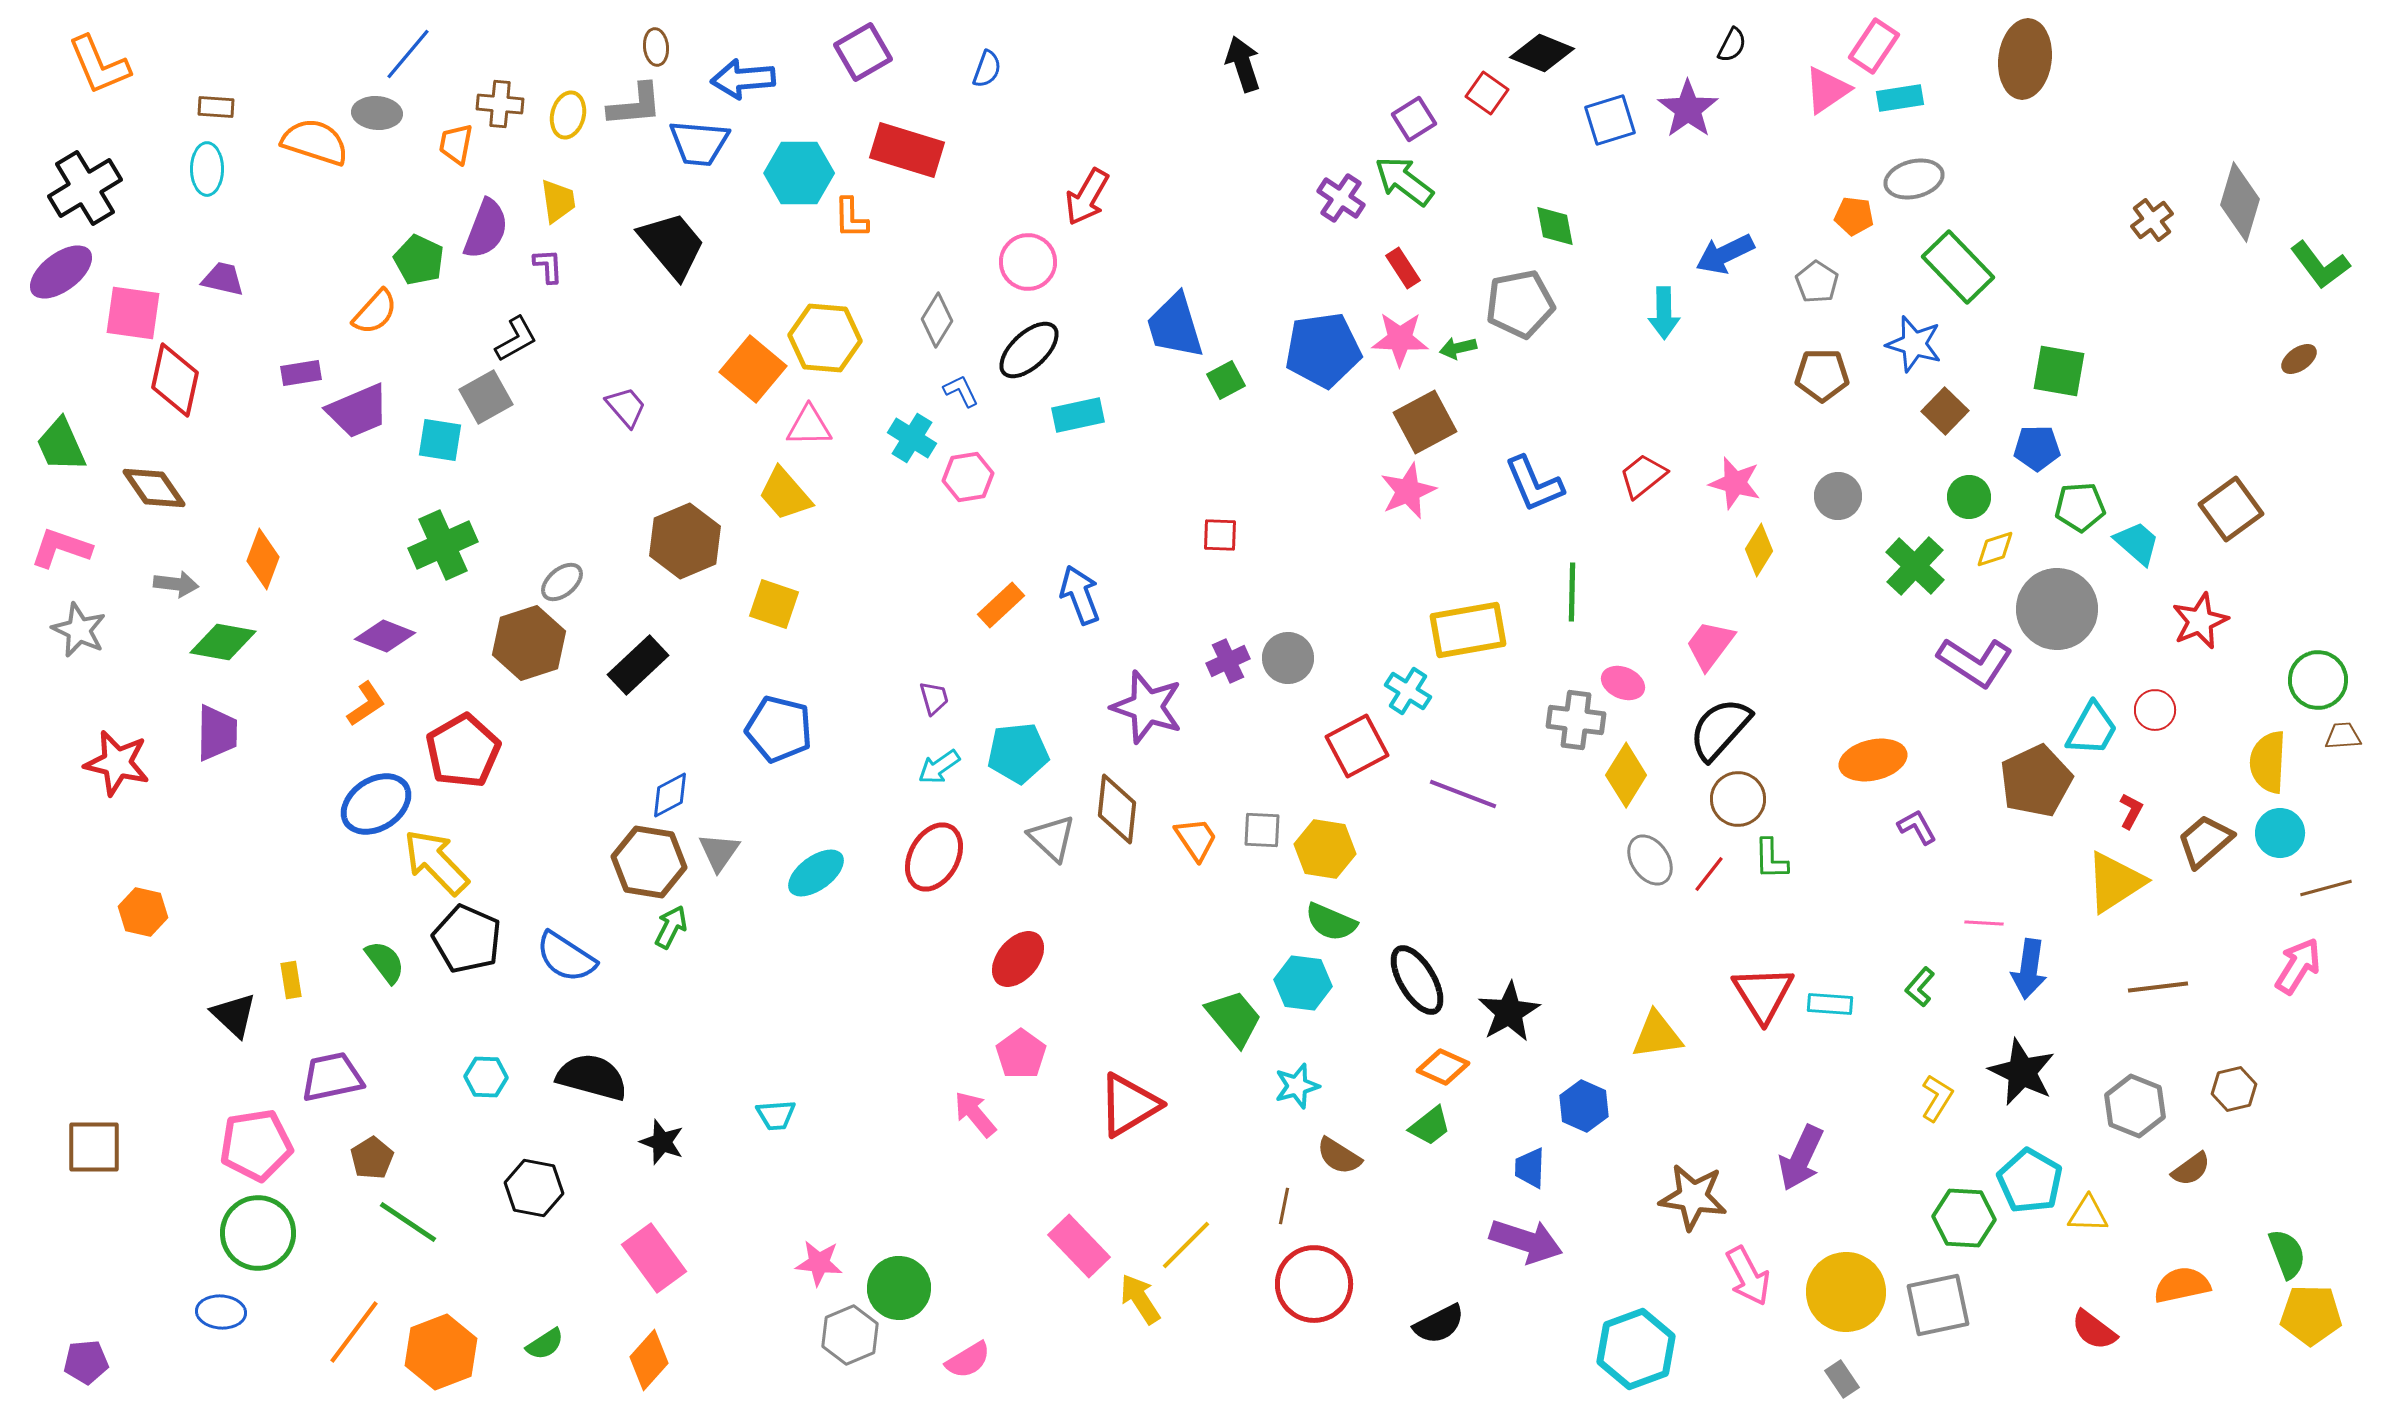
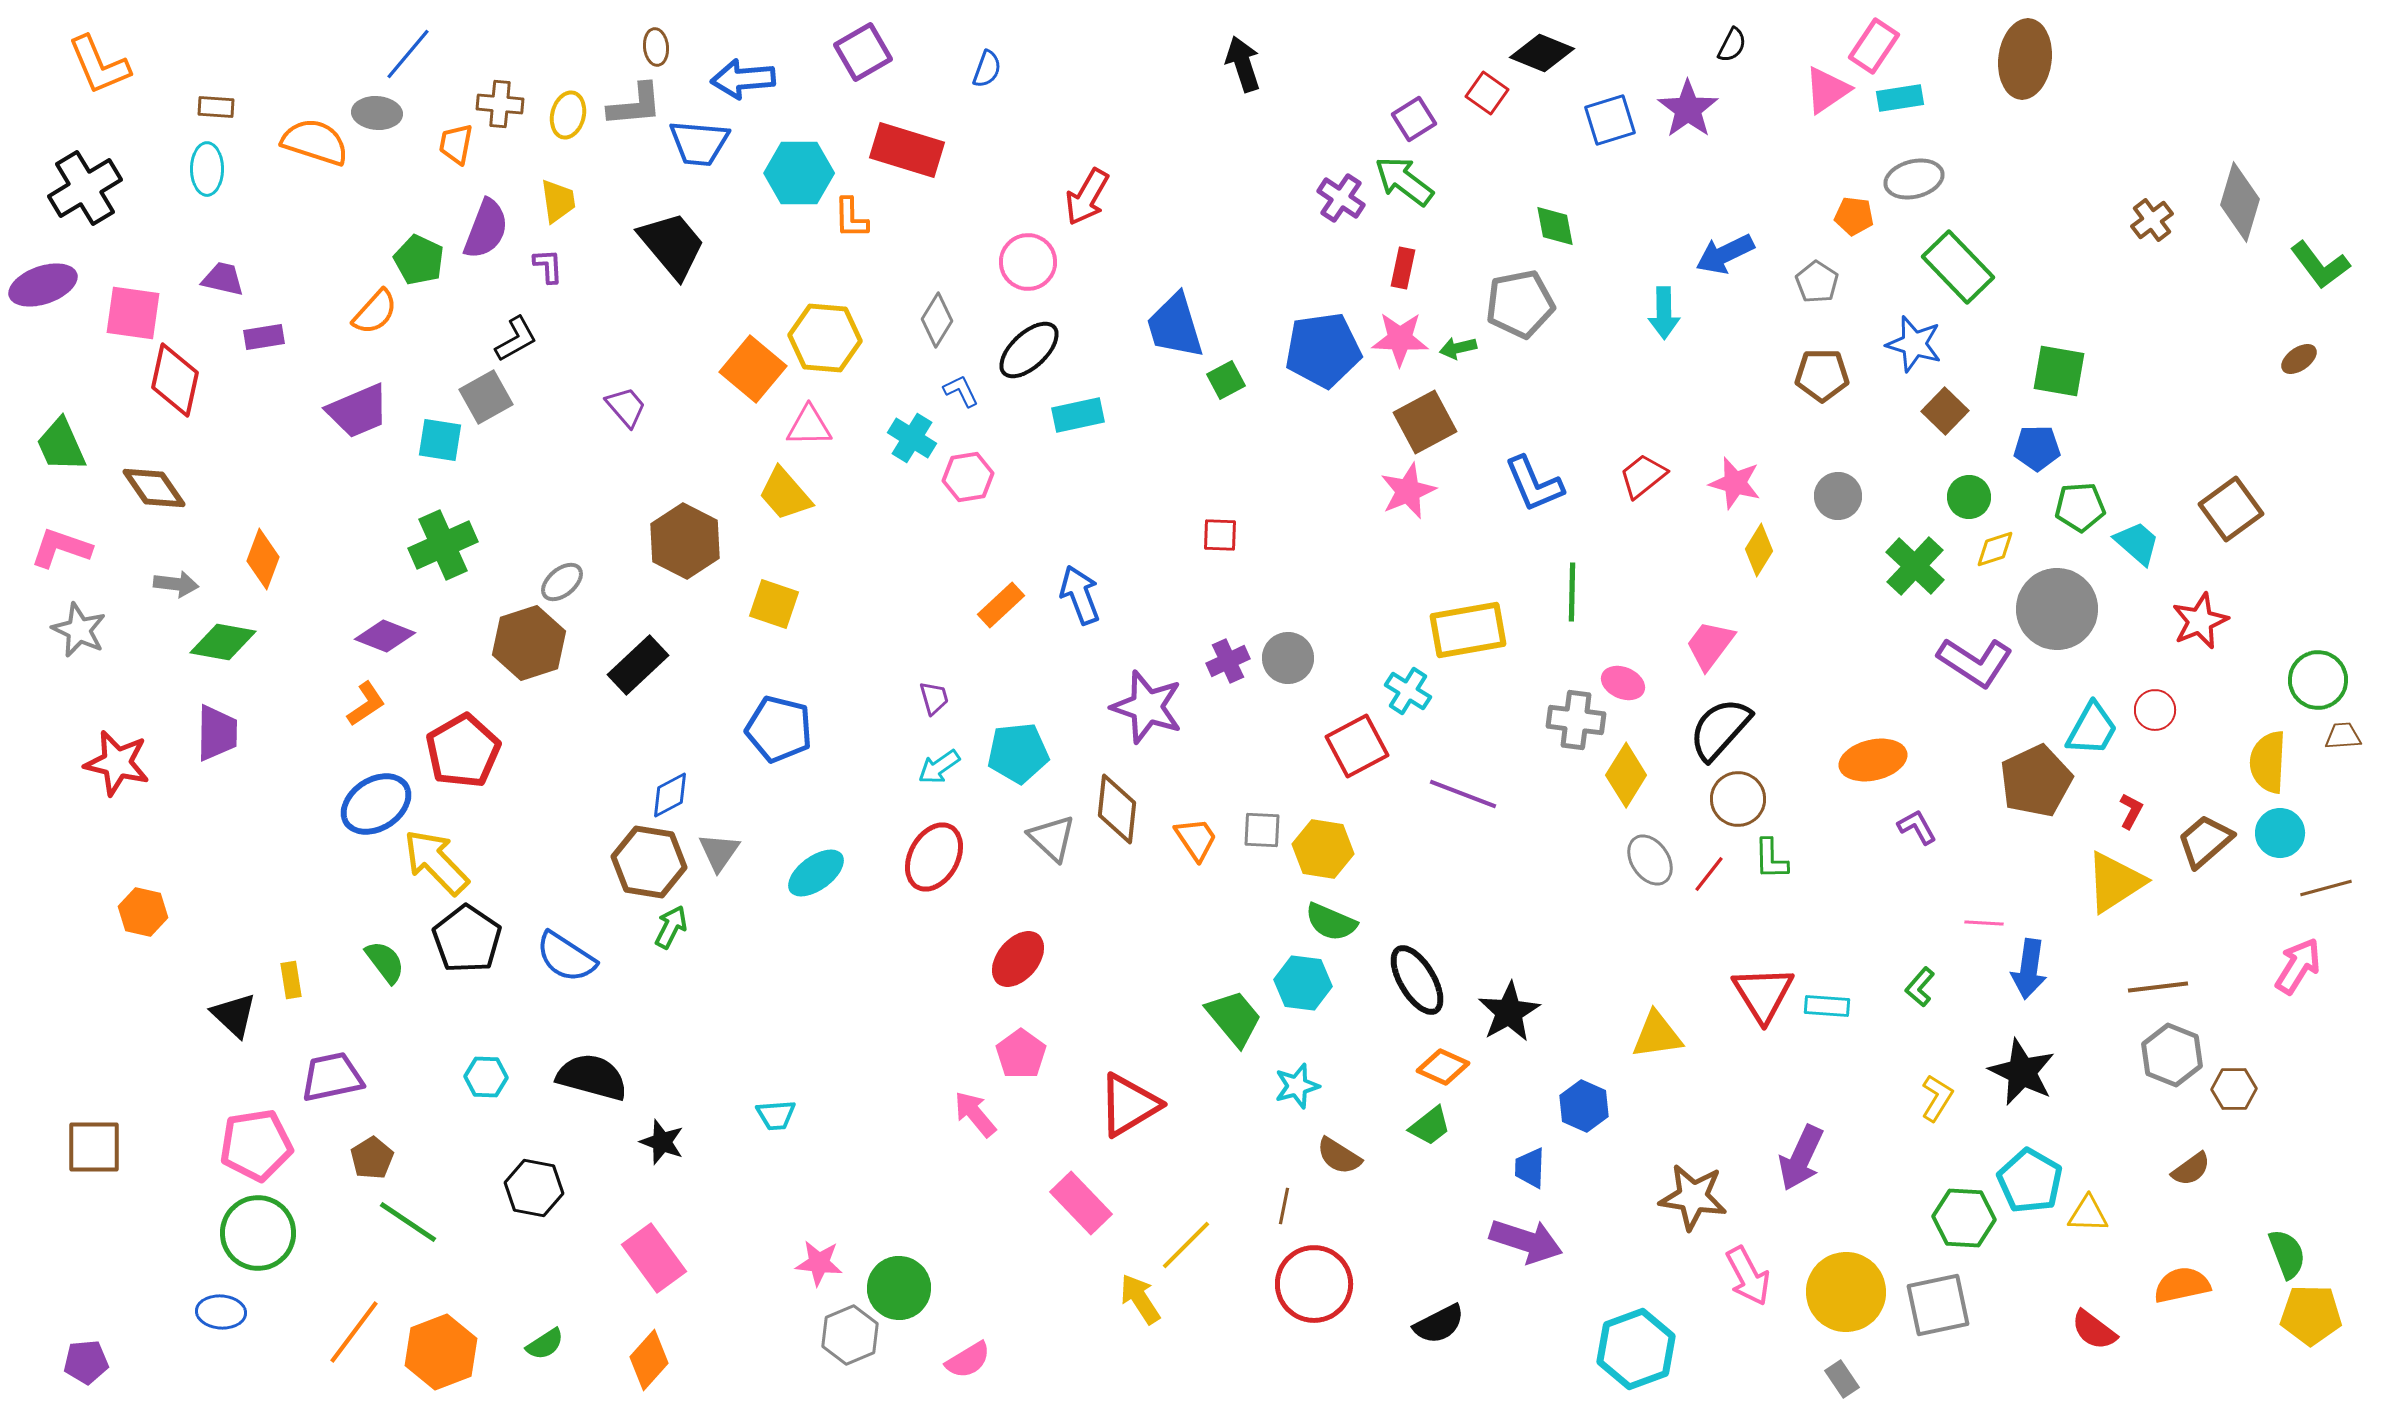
red rectangle at (1403, 268): rotated 45 degrees clockwise
purple ellipse at (61, 272): moved 18 px left, 13 px down; rotated 18 degrees clockwise
purple rectangle at (301, 373): moved 37 px left, 36 px up
brown hexagon at (685, 541): rotated 10 degrees counterclockwise
yellow hexagon at (1325, 849): moved 2 px left
black pentagon at (467, 939): rotated 10 degrees clockwise
cyan rectangle at (1830, 1004): moved 3 px left, 2 px down
brown hexagon at (2234, 1089): rotated 12 degrees clockwise
gray hexagon at (2135, 1106): moved 37 px right, 51 px up
pink rectangle at (1079, 1246): moved 2 px right, 43 px up
